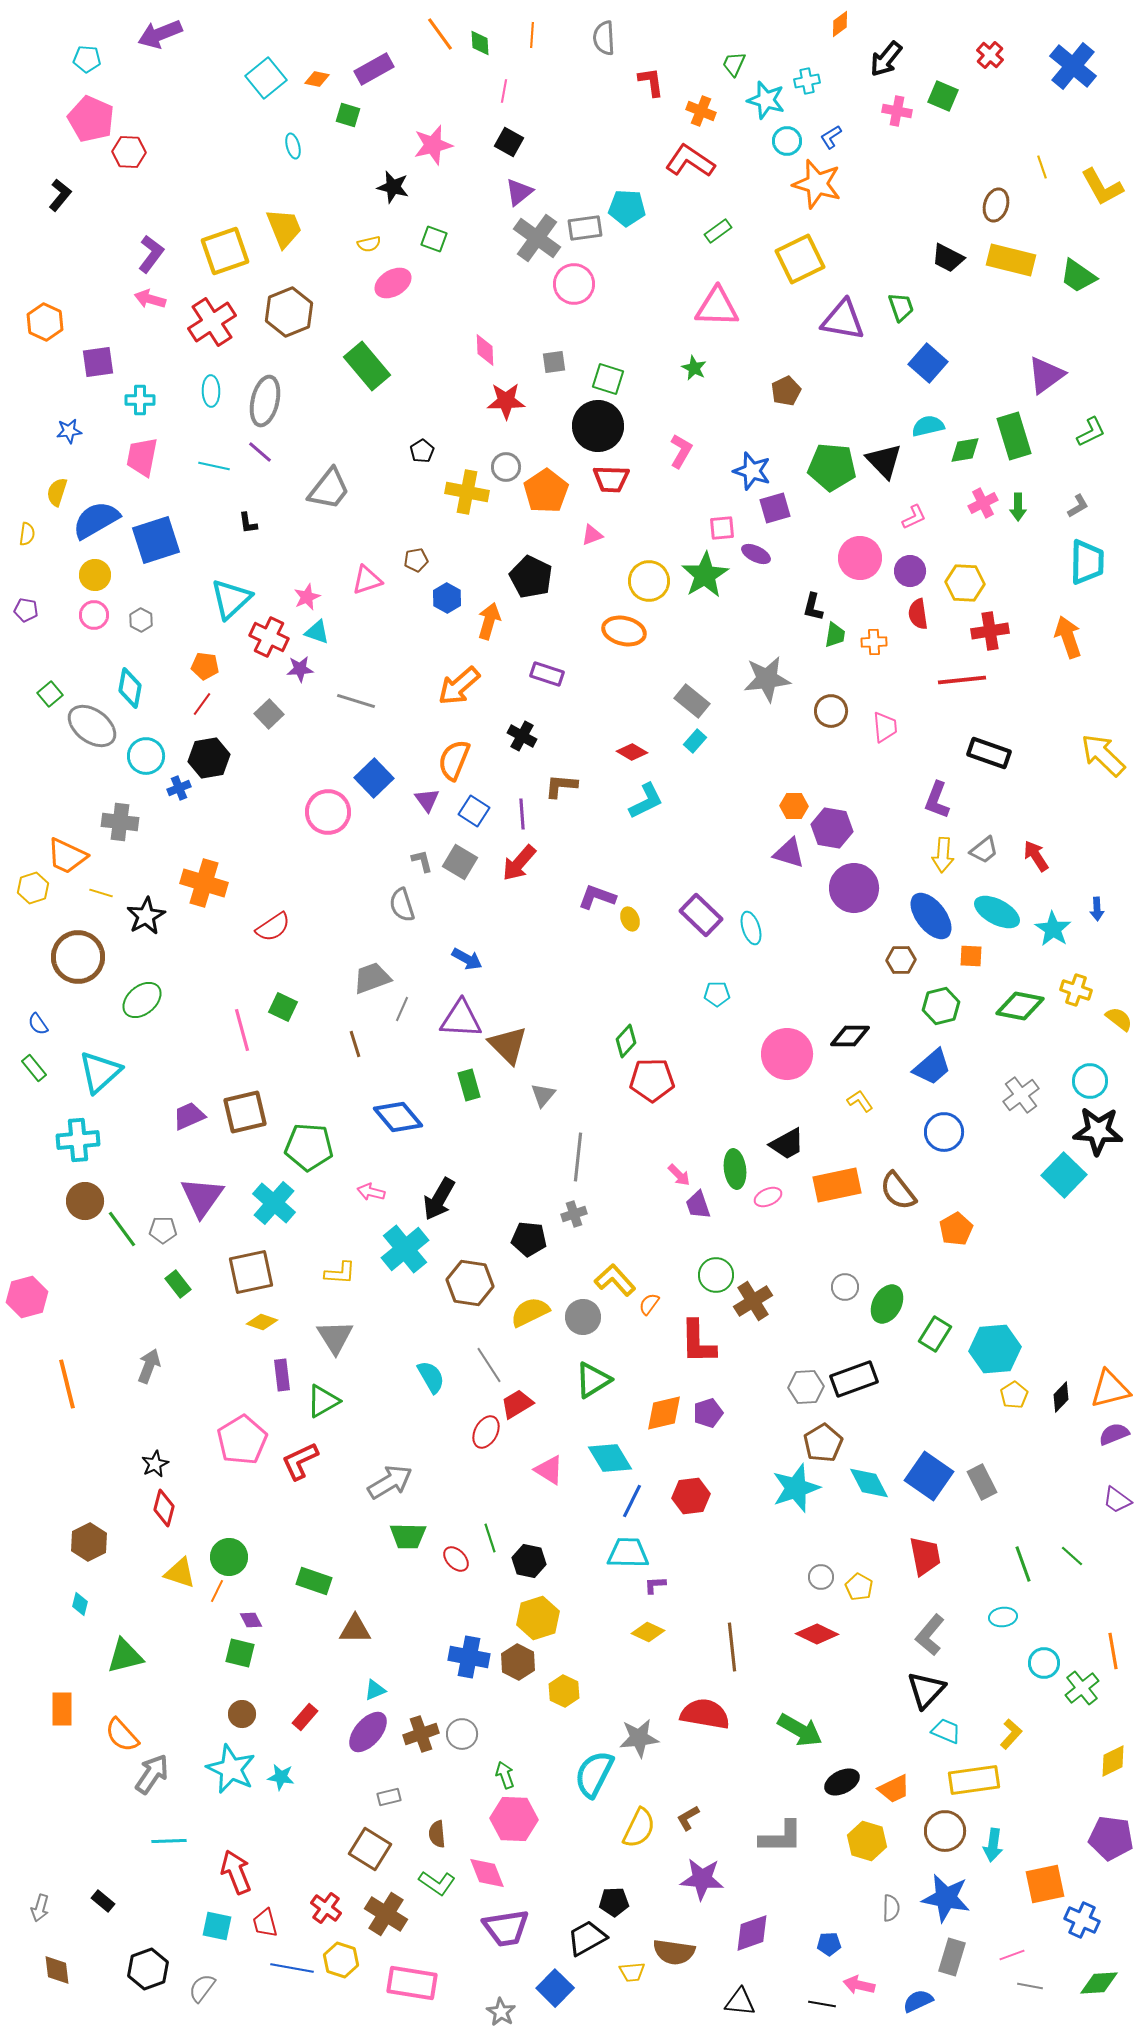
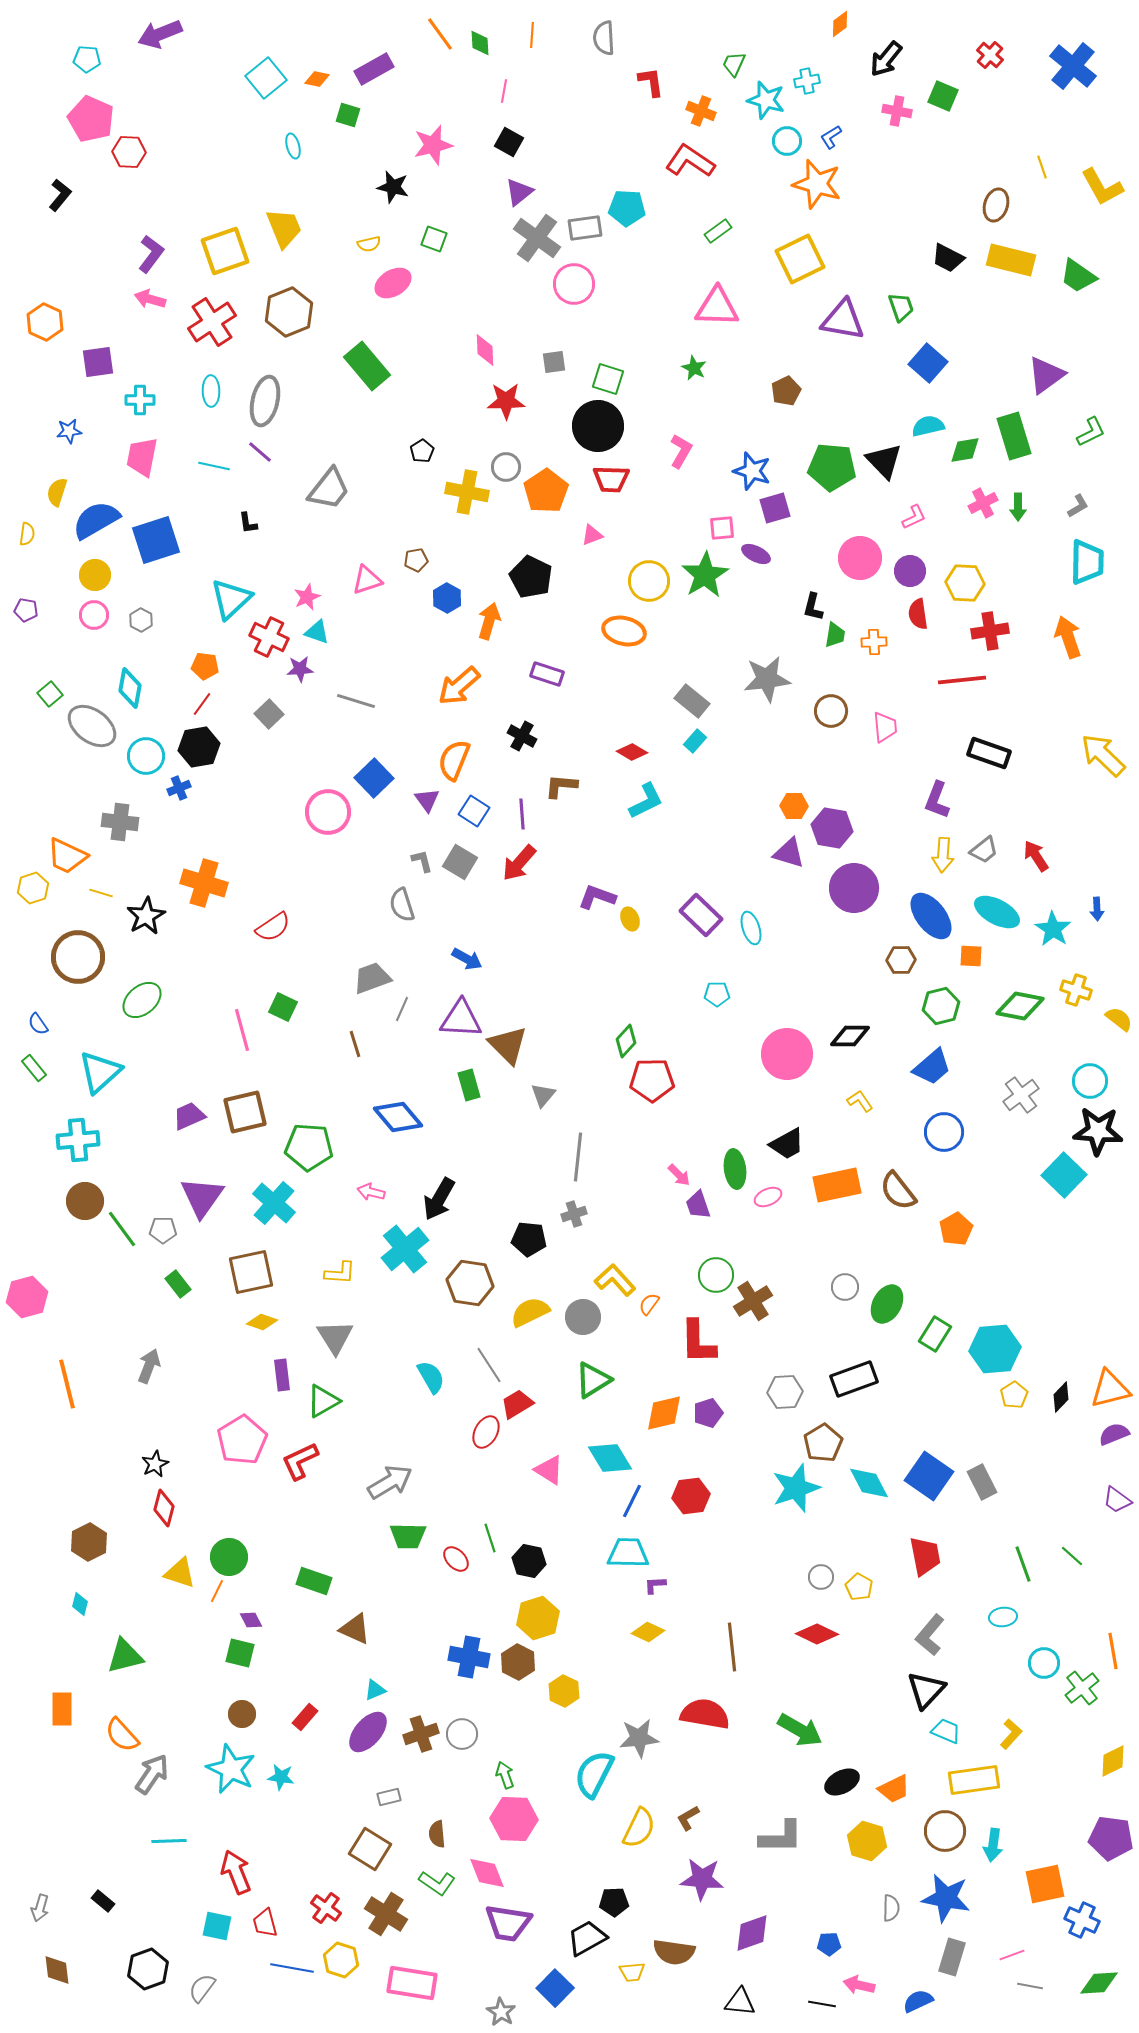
black hexagon at (209, 758): moved 10 px left, 11 px up
gray hexagon at (806, 1387): moved 21 px left, 5 px down
brown triangle at (355, 1629): rotated 24 degrees clockwise
purple trapezoid at (506, 1928): moved 2 px right, 5 px up; rotated 18 degrees clockwise
